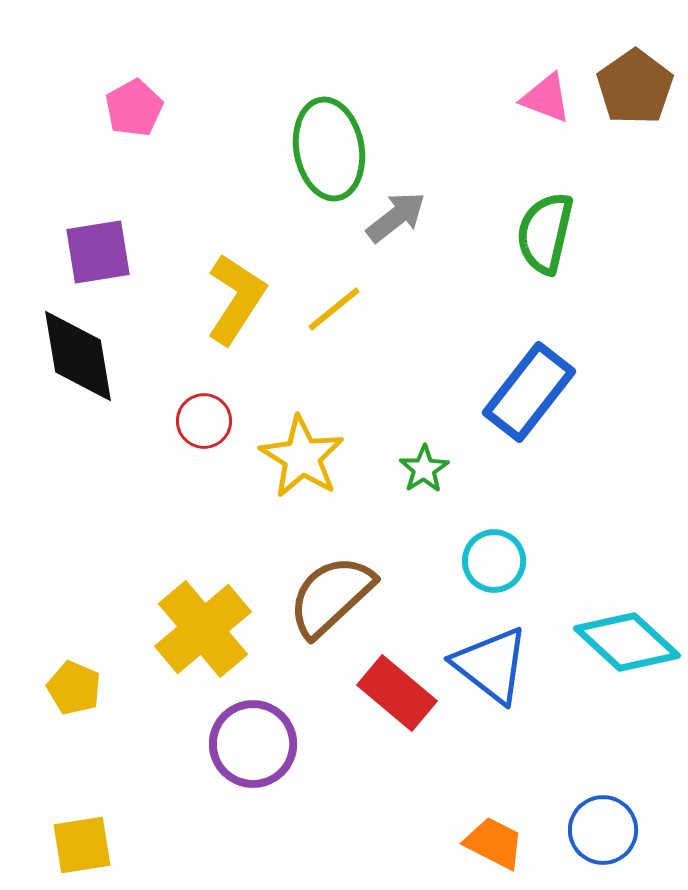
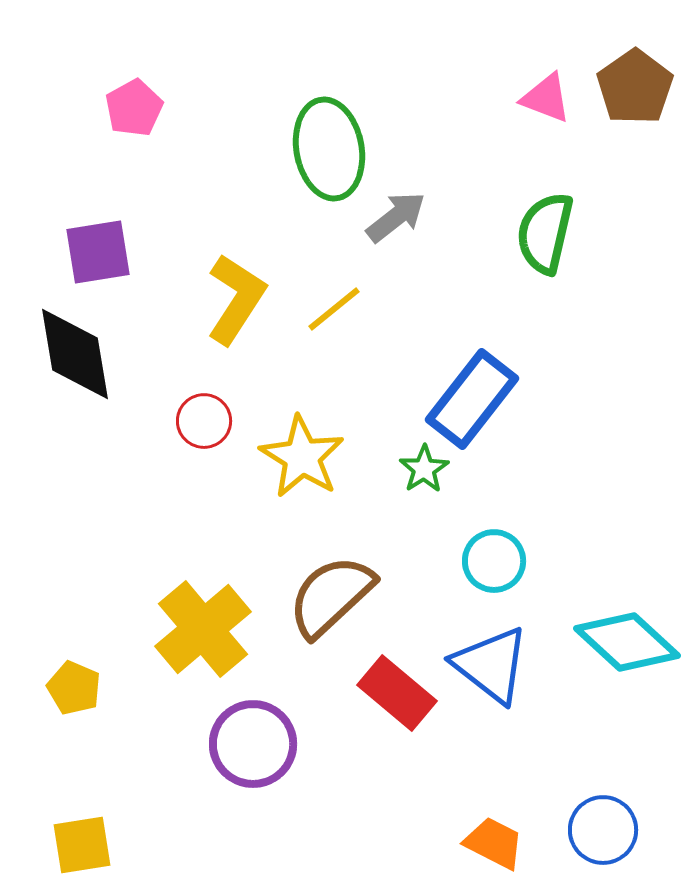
black diamond: moved 3 px left, 2 px up
blue rectangle: moved 57 px left, 7 px down
